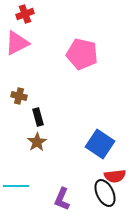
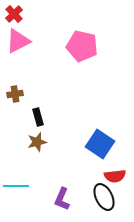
red cross: moved 11 px left; rotated 24 degrees counterclockwise
pink triangle: moved 1 px right, 2 px up
pink pentagon: moved 8 px up
brown cross: moved 4 px left, 2 px up; rotated 21 degrees counterclockwise
brown star: rotated 18 degrees clockwise
black ellipse: moved 1 px left, 4 px down
